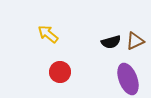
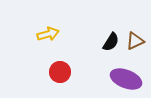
yellow arrow: rotated 125 degrees clockwise
black semicircle: rotated 42 degrees counterclockwise
purple ellipse: moved 2 px left; rotated 48 degrees counterclockwise
